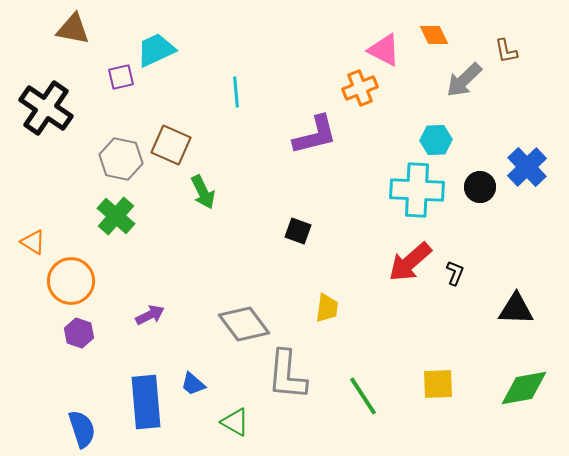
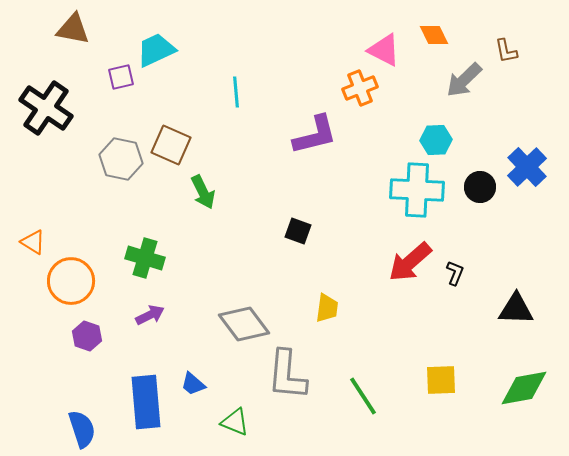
green cross: moved 29 px right, 42 px down; rotated 24 degrees counterclockwise
purple hexagon: moved 8 px right, 3 px down
yellow square: moved 3 px right, 4 px up
green triangle: rotated 8 degrees counterclockwise
